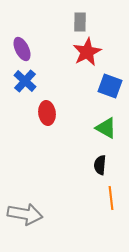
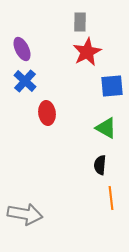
blue square: moved 2 px right; rotated 25 degrees counterclockwise
